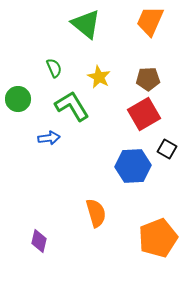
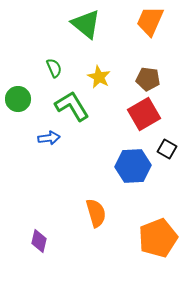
brown pentagon: rotated 10 degrees clockwise
